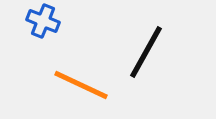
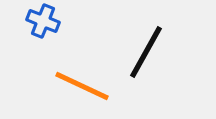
orange line: moved 1 px right, 1 px down
